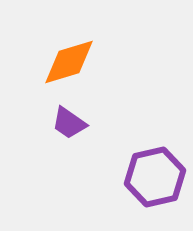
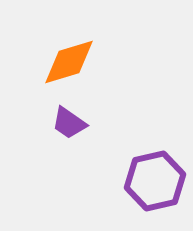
purple hexagon: moved 4 px down
